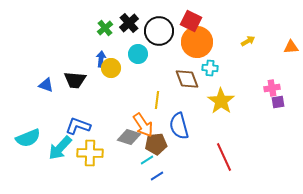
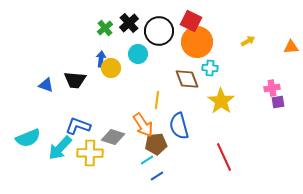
gray diamond: moved 16 px left
